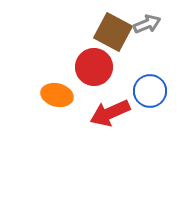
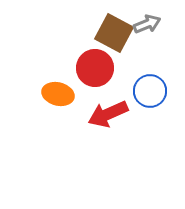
brown square: moved 1 px right, 1 px down
red circle: moved 1 px right, 1 px down
orange ellipse: moved 1 px right, 1 px up
red arrow: moved 2 px left, 1 px down
